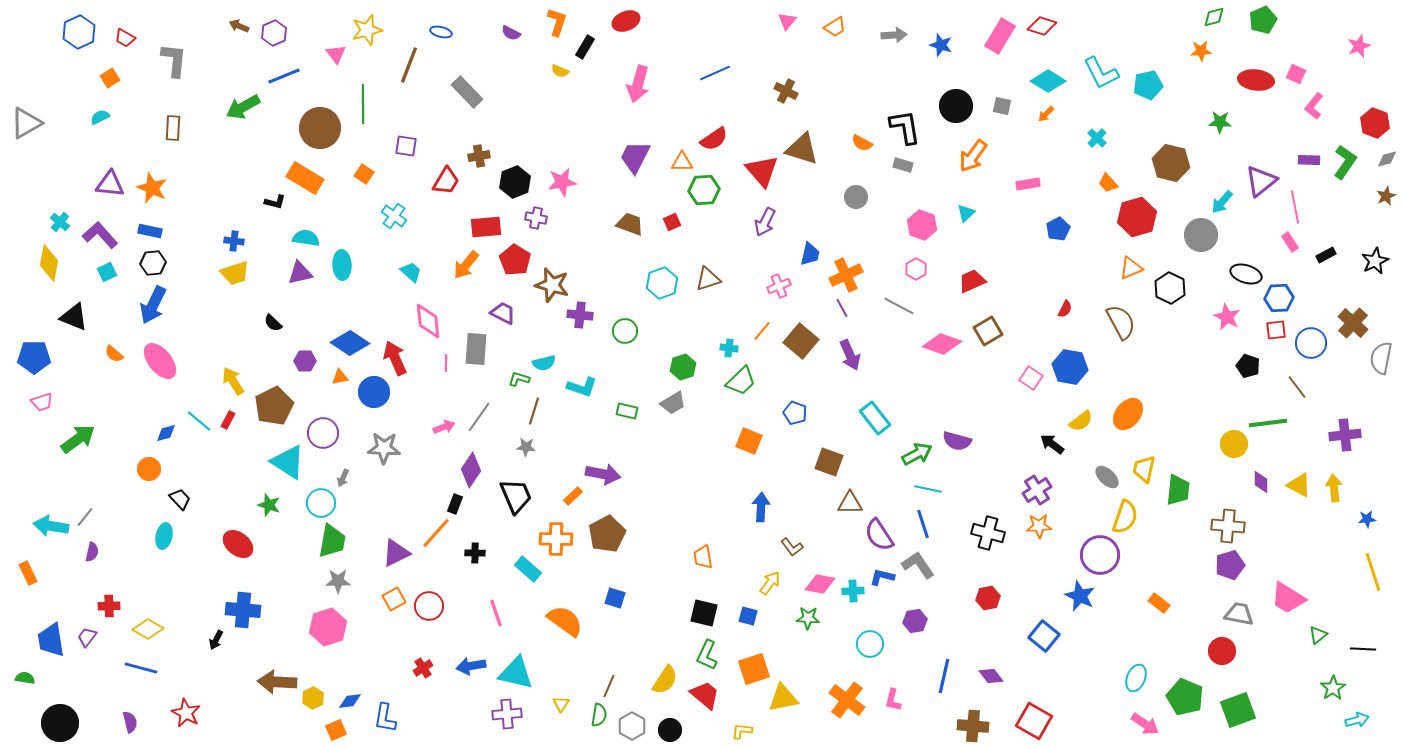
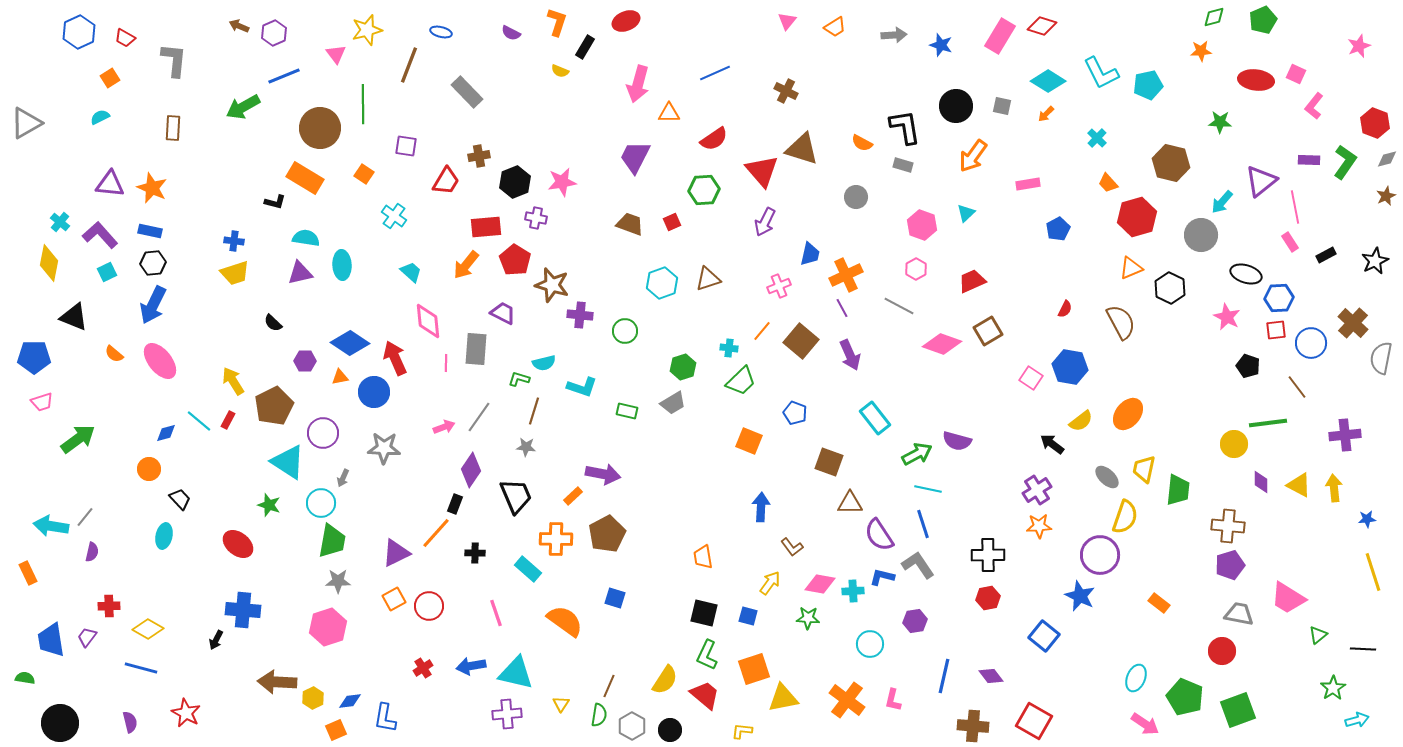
orange triangle at (682, 162): moved 13 px left, 49 px up
black cross at (988, 533): moved 22 px down; rotated 16 degrees counterclockwise
